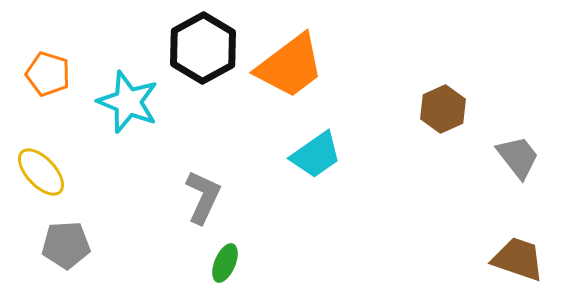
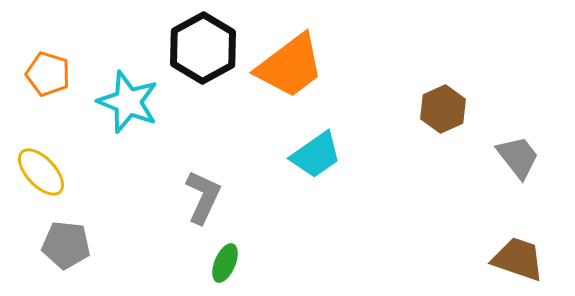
gray pentagon: rotated 9 degrees clockwise
